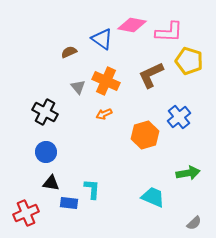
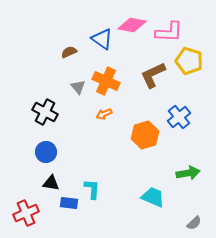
brown L-shape: moved 2 px right
